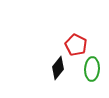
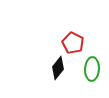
red pentagon: moved 3 px left, 2 px up
